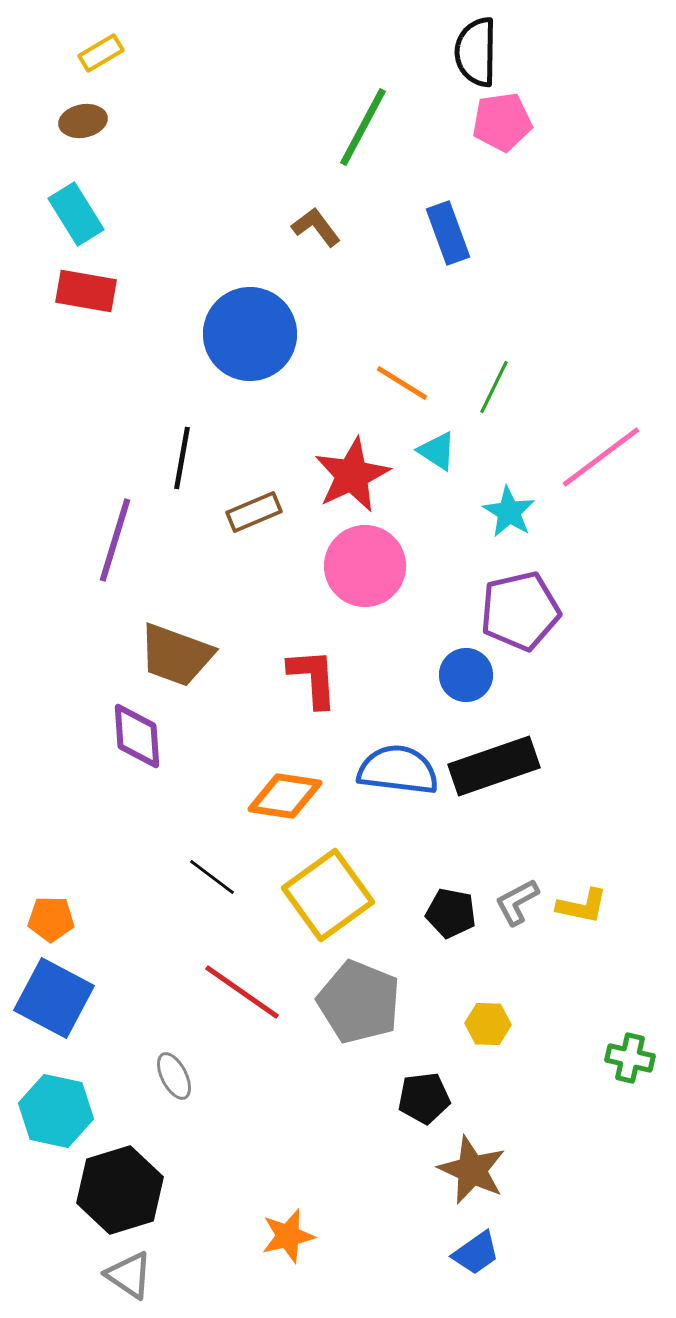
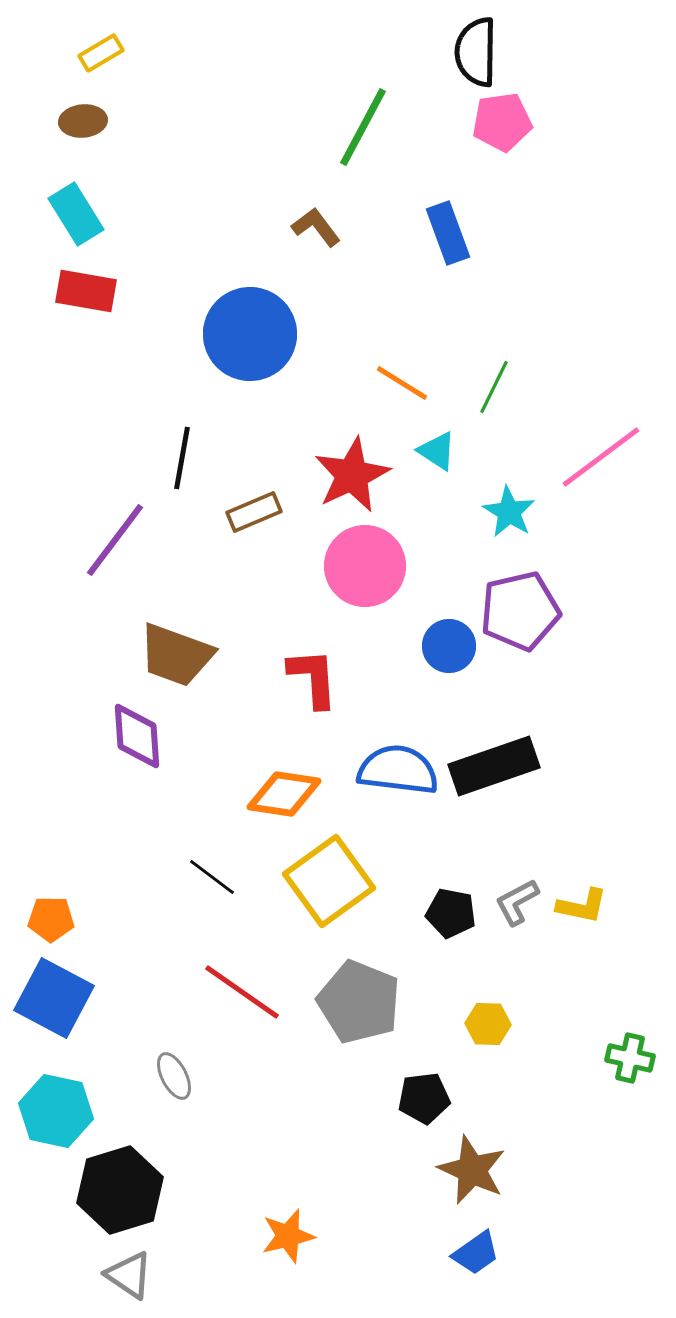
brown ellipse at (83, 121): rotated 6 degrees clockwise
purple line at (115, 540): rotated 20 degrees clockwise
blue circle at (466, 675): moved 17 px left, 29 px up
orange diamond at (285, 796): moved 1 px left, 2 px up
yellow square at (328, 895): moved 1 px right, 14 px up
